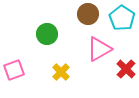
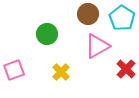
pink triangle: moved 2 px left, 3 px up
